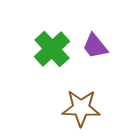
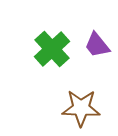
purple trapezoid: moved 2 px right, 1 px up
